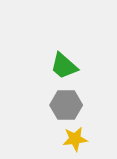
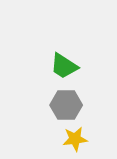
green trapezoid: rotated 8 degrees counterclockwise
